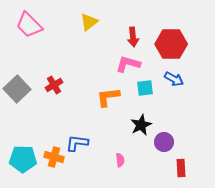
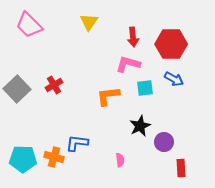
yellow triangle: rotated 18 degrees counterclockwise
orange L-shape: moved 1 px up
black star: moved 1 px left, 1 px down
